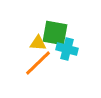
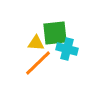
green square: rotated 16 degrees counterclockwise
yellow triangle: moved 2 px left
